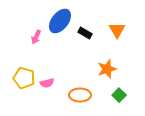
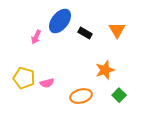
orange star: moved 2 px left, 1 px down
orange ellipse: moved 1 px right, 1 px down; rotated 15 degrees counterclockwise
